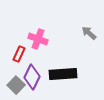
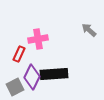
gray arrow: moved 3 px up
pink cross: rotated 30 degrees counterclockwise
black rectangle: moved 9 px left
gray square: moved 1 px left, 2 px down; rotated 18 degrees clockwise
